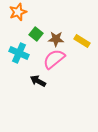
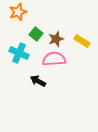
brown star: rotated 21 degrees counterclockwise
pink semicircle: rotated 35 degrees clockwise
